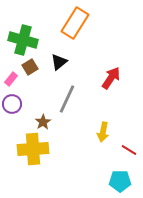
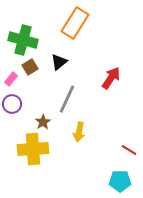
yellow arrow: moved 24 px left
